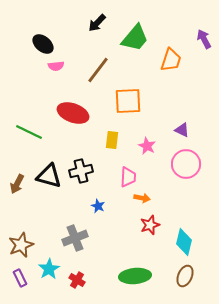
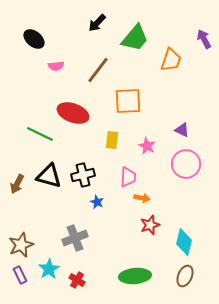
black ellipse: moved 9 px left, 5 px up
green line: moved 11 px right, 2 px down
black cross: moved 2 px right, 4 px down
blue star: moved 1 px left, 4 px up
purple rectangle: moved 3 px up
